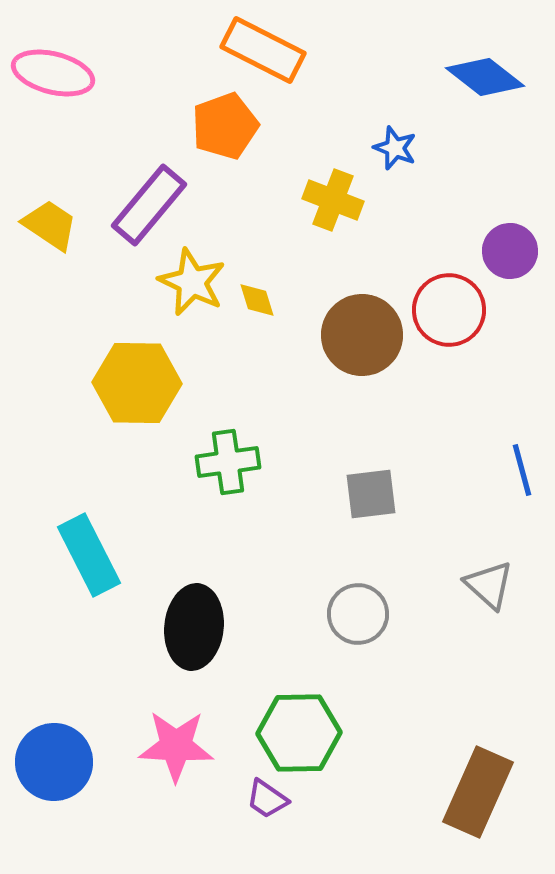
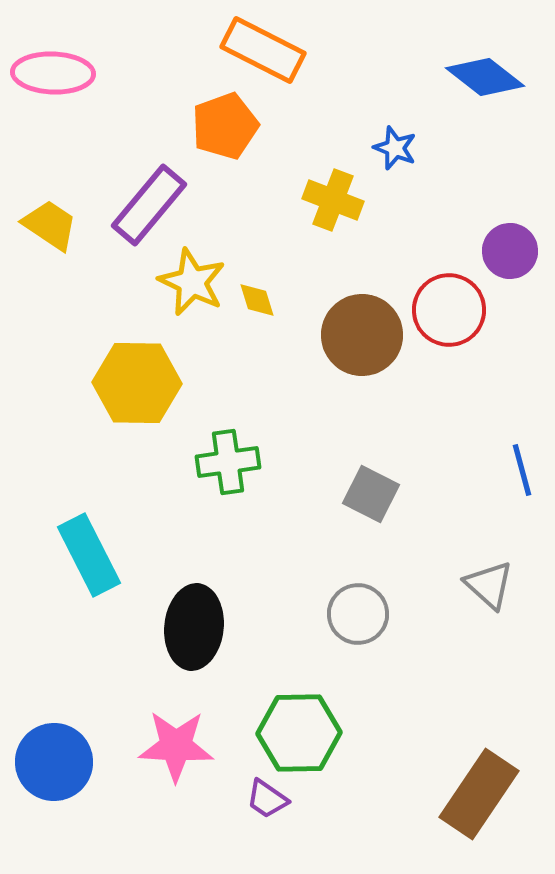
pink ellipse: rotated 12 degrees counterclockwise
gray square: rotated 34 degrees clockwise
brown rectangle: moved 1 px right, 2 px down; rotated 10 degrees clockwise
